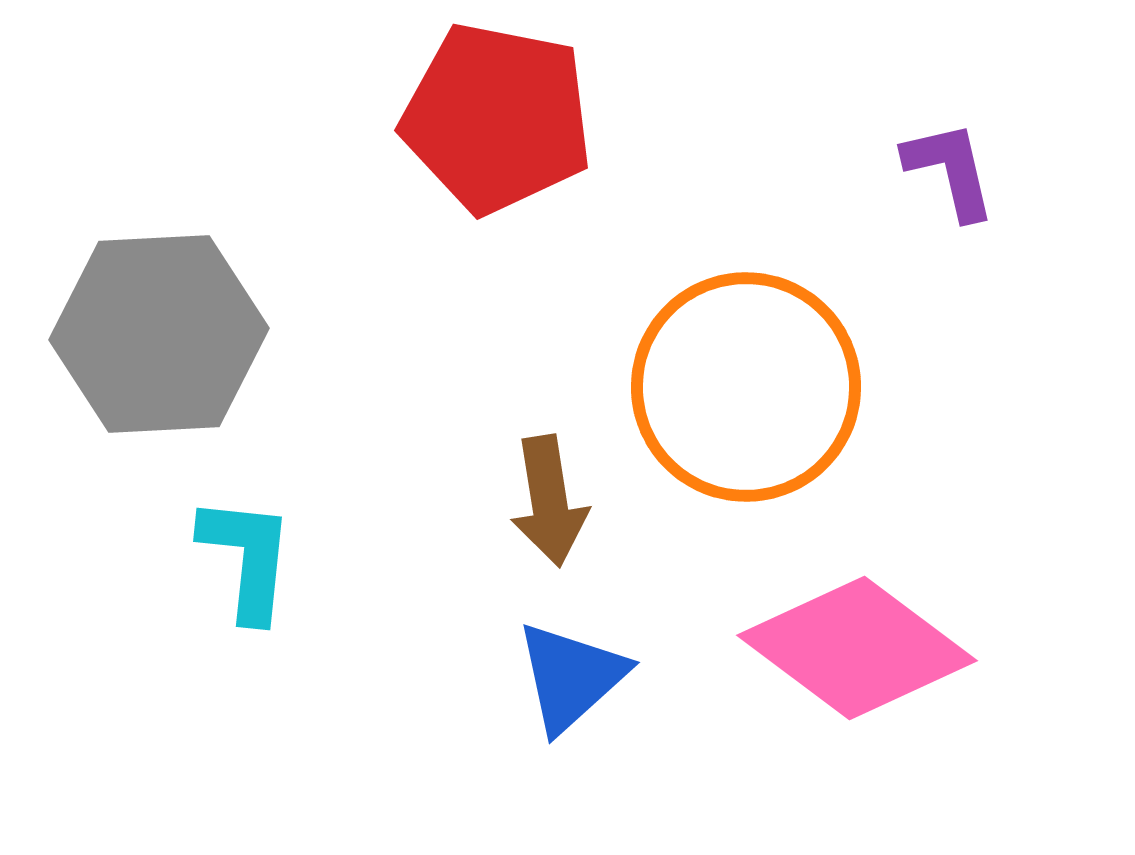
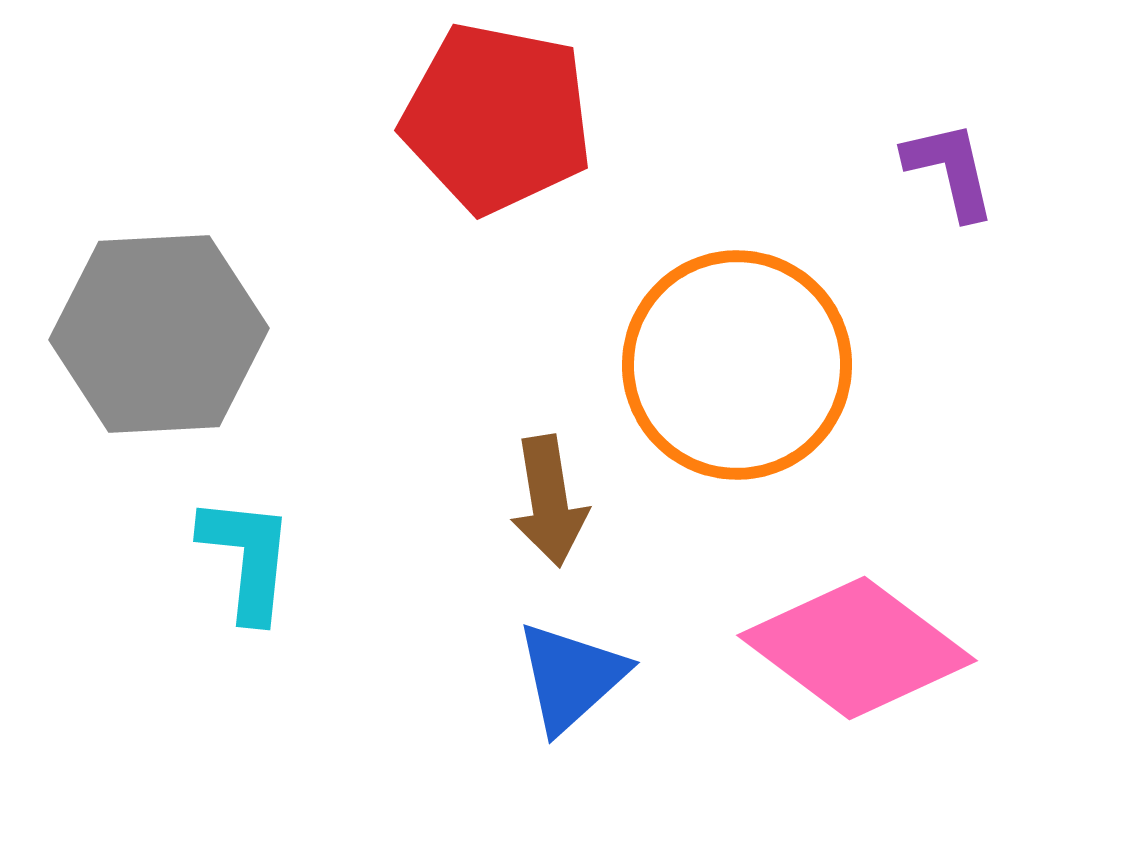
orange circle: moved 9 px left, 22 px up
